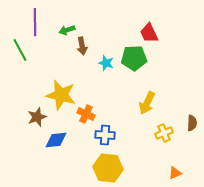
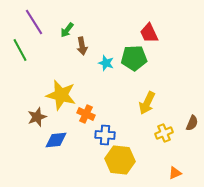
purple line: moved 1 px left; rotated 32 degrees counterclockwise
green arrow: rotated 35 degrees counterclockwise
brown semicircle: rotated 21 degrees clockwise
yellow hexagon: moved 12 px right, 8 px up
